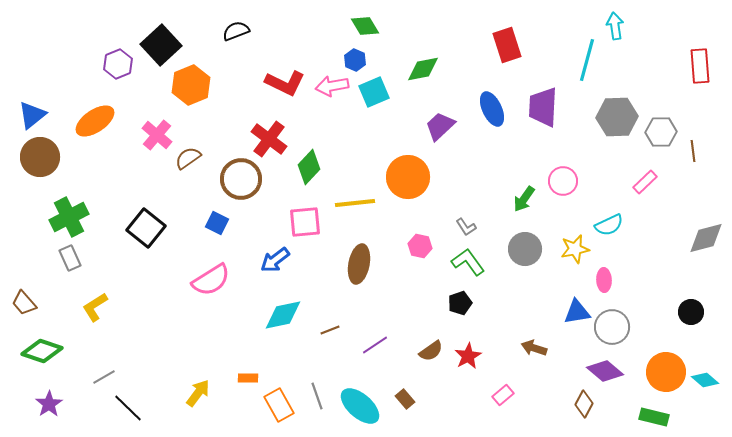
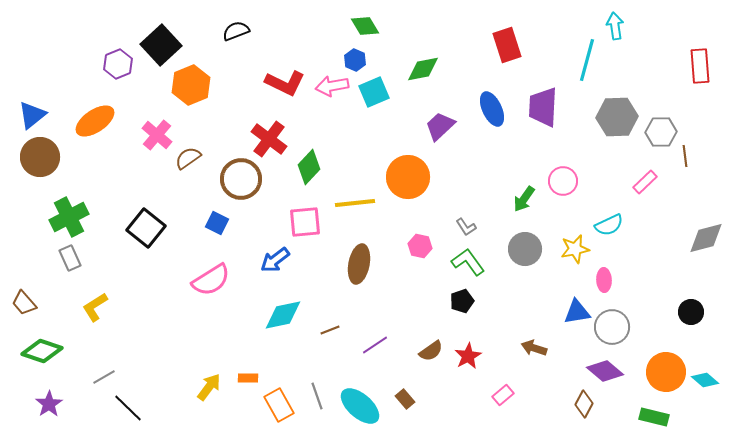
brown line at (693, 151): moved 8 px left, 5 px down
black pentagon at (460, 303): moved 2 px right, 2 px up
yellow arrow at (198, 393): moved 11 px right, 6 px up
